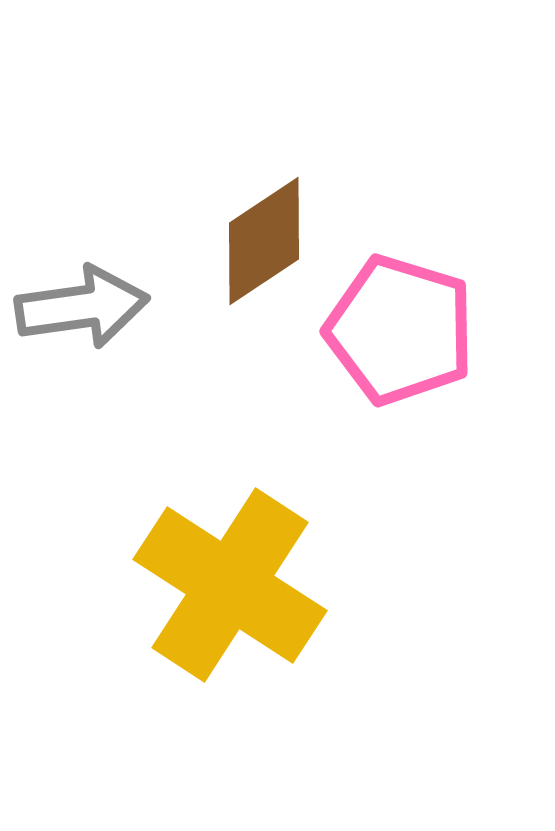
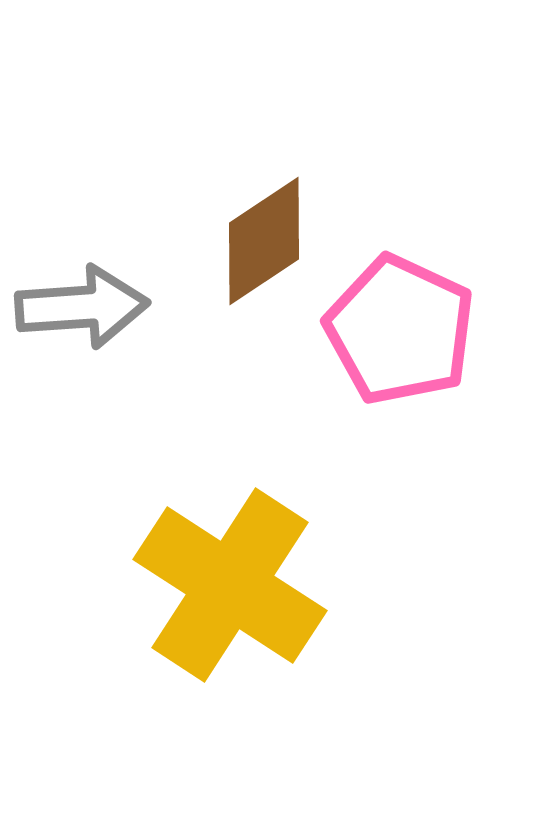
gray arrow: rotated 4 degrees clockwise
pink pentagon: rotated 8 degrees clockwise
